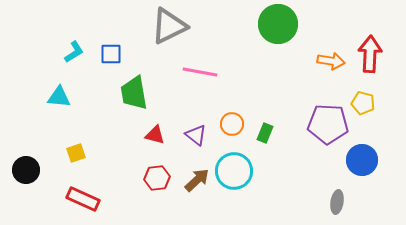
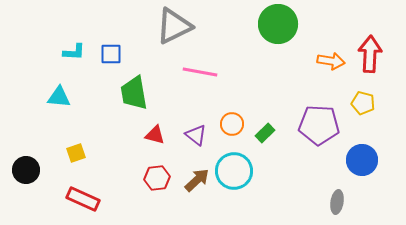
gray triangle: moved 5 px right
cyan L-shape: rotated 35 degrees clockwise
purple pentagon: moved 9 px left, 1 px down
green rectangle: rotated 24 degrees clockwise
